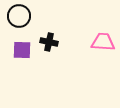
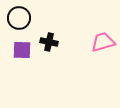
black circle: moved 2 px down
pink trapezoid: rotated 20 degrees counterclockwise
